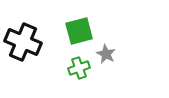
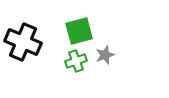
gray star: moved 1 px left, 1 px down; rotated 24 degrees clockwise
green cross: moved 3 px left, 7 px up
